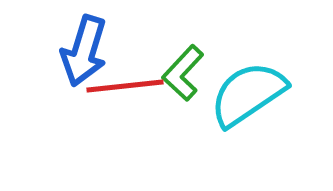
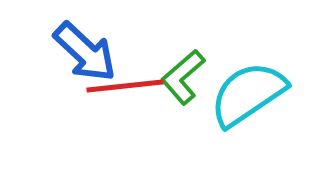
blue arrow: moved 1 px right, 1 px down; rotated 64 degrees counterclockwise
green L-shape: moved 4 px down; rotated 6 degrees clockwise
